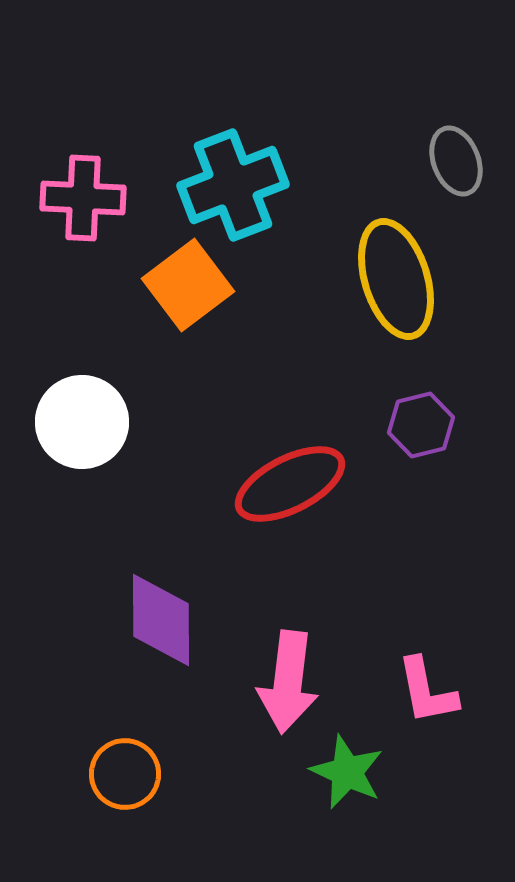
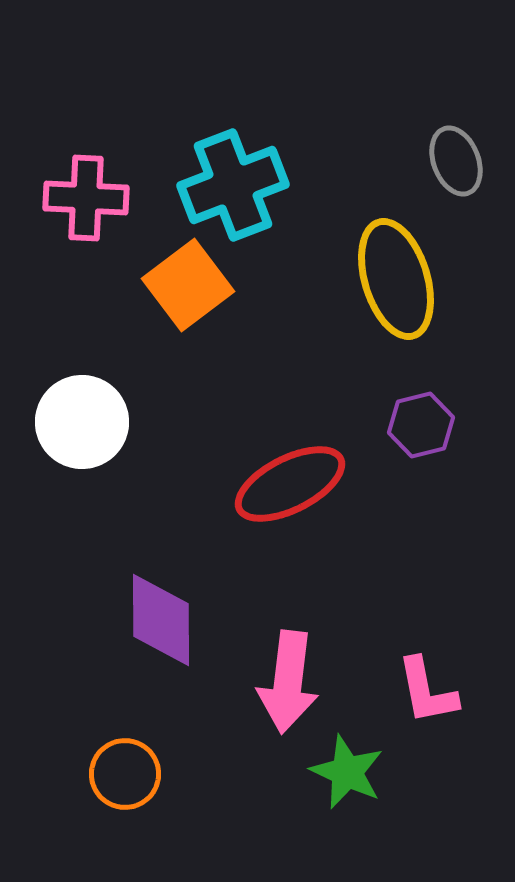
pink cross: moved 3 px right
